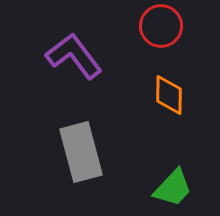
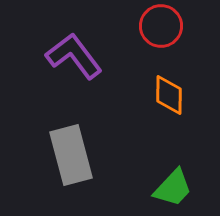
gray rectangle: moved 10 px left, 3 px down
